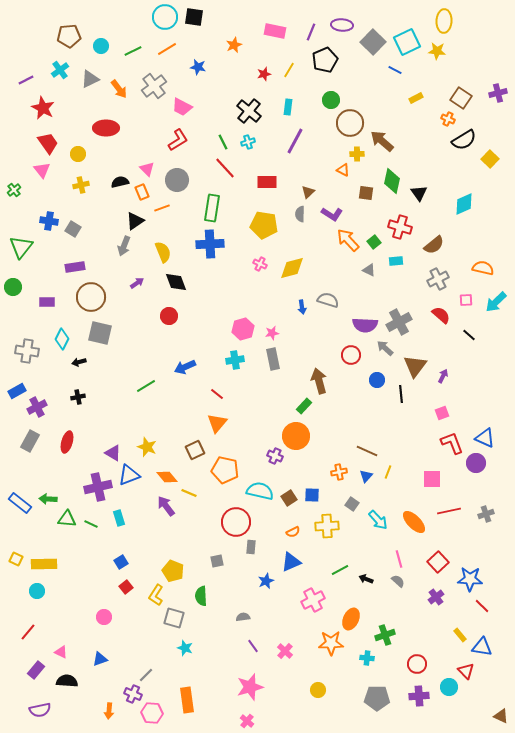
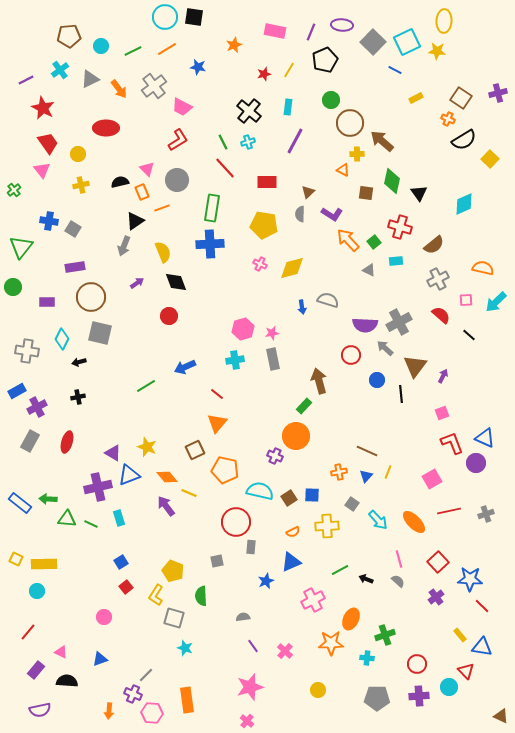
pink square at (432, 479): rotated 30 degrees counterclockwise
